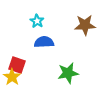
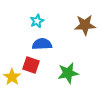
cyan star: rotated 16 degrees clockwise
blue semicircle: moved 2 px left, 2 px down
red square: moved 14 px right
